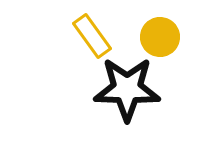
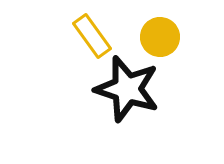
black star: rotated 16 degrees clockwise
